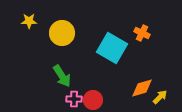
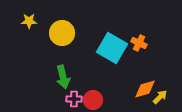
orange cross: moved 3 px left, 10 px down
green arrow: moved 1 px right, 1 px down; rotated 20 degrees clockwise
orange diamond: moved 3 px right, 1 px down
